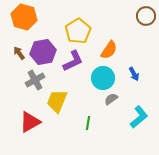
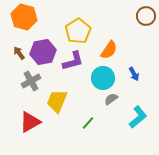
purple L-shape: rotated 10 degrees clockwise
gray cross: moved 4 px left, 1 px down
cyan L-shape: moved 1 px left
green line: rotated 32 degrees clockwise
